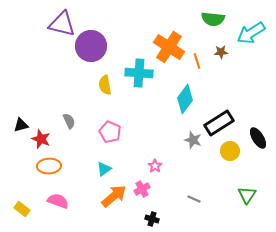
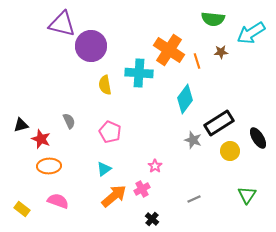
orange cross: moved 3 px down
gray line: rotated 48 degrees counterclockwise
black cross: rotated 24 degrees clockwise
